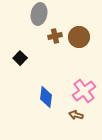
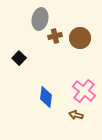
gray ellipse: moved 1 px right, 5 px down
brown circle: moved 1 px right, 1 px down
black square: moved 1 px left
pink cross: rotated 15 degrees counterclockwise
